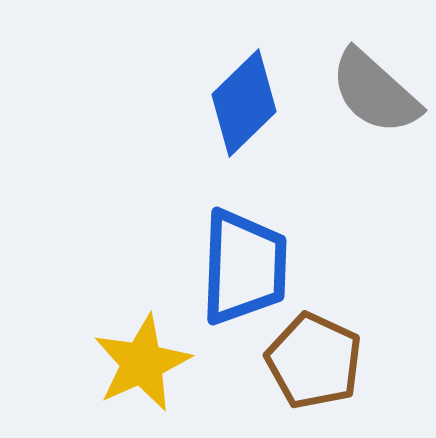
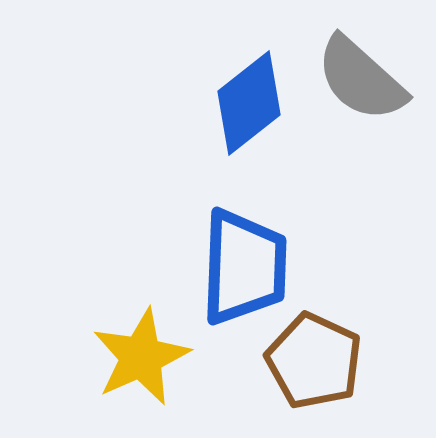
gray semicircle: moved 14 px left, 13 px up
blue diamond: moved 5 px right; rotated 6 degrees clockwise
yellow star: moved 1 px left, 6 px up
